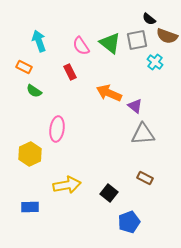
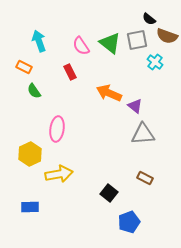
green semicircle: rotated 21 degrees clockwise
yellow arrow: moved 8 px left, 11 px up
